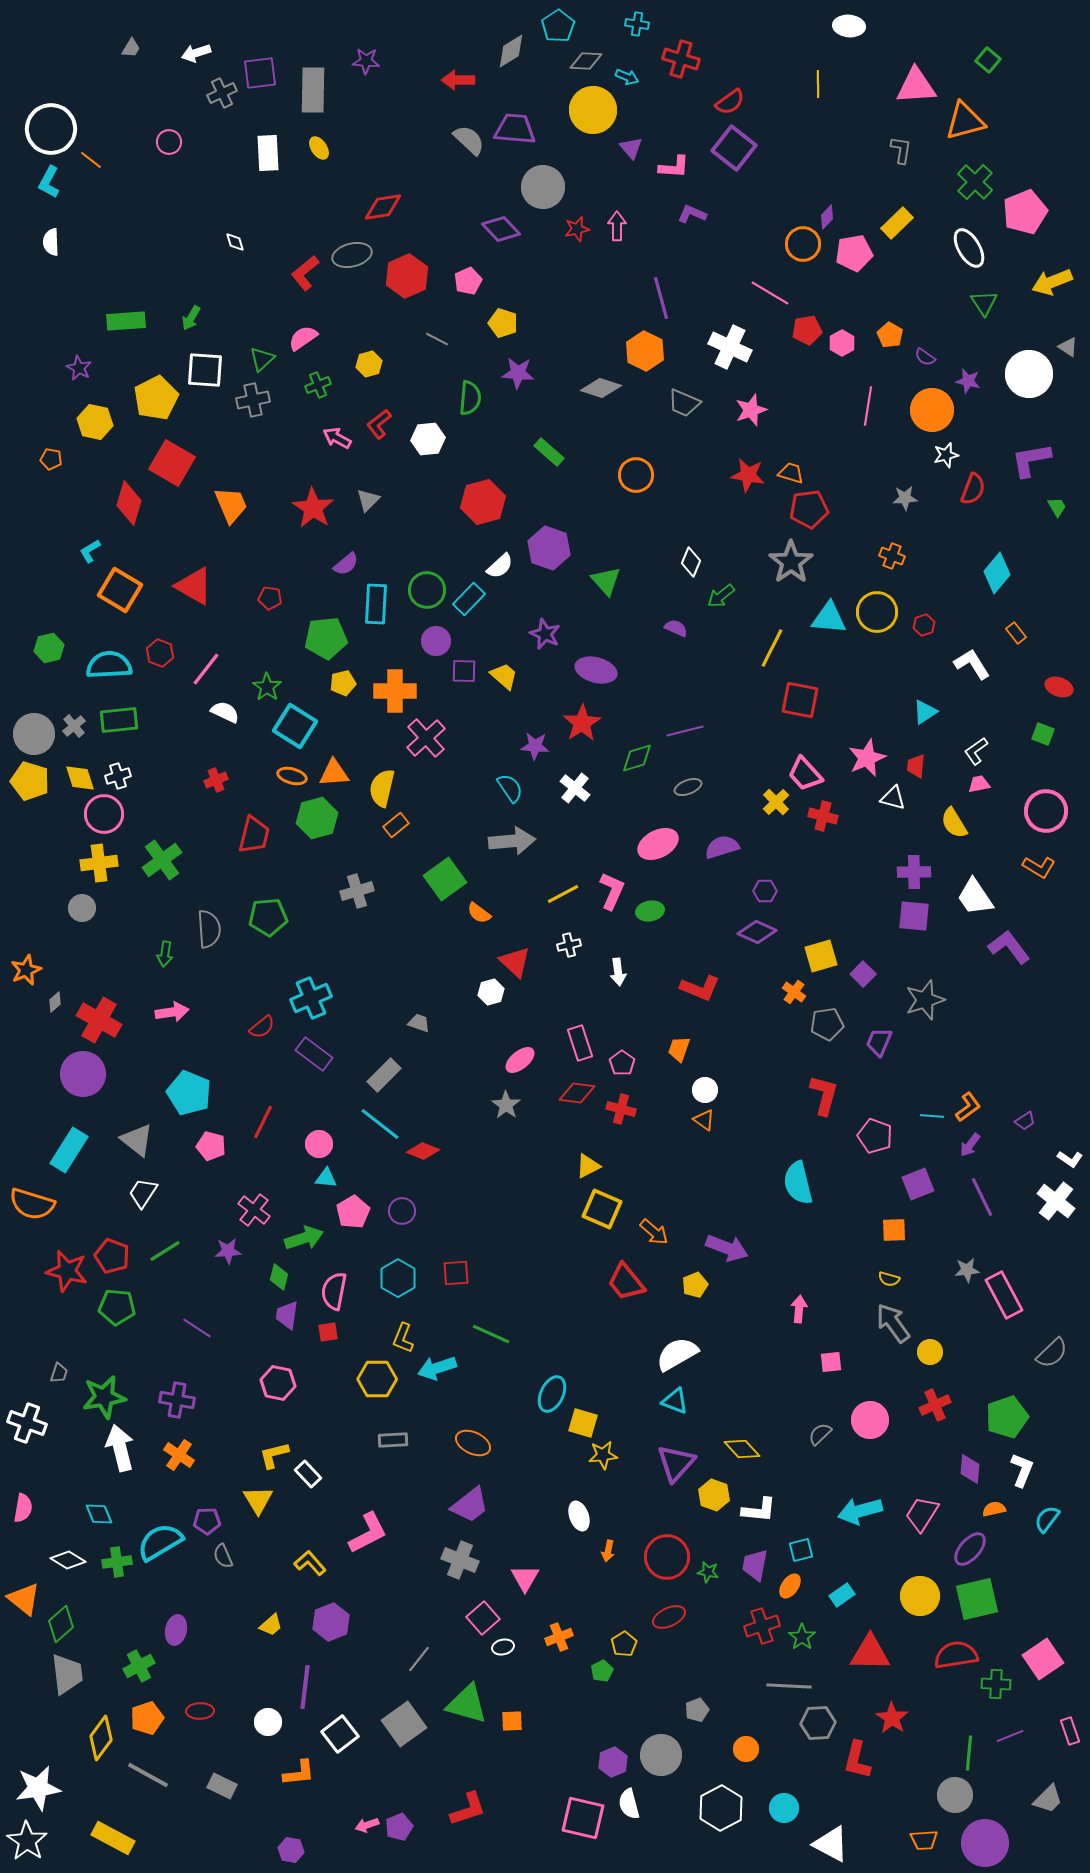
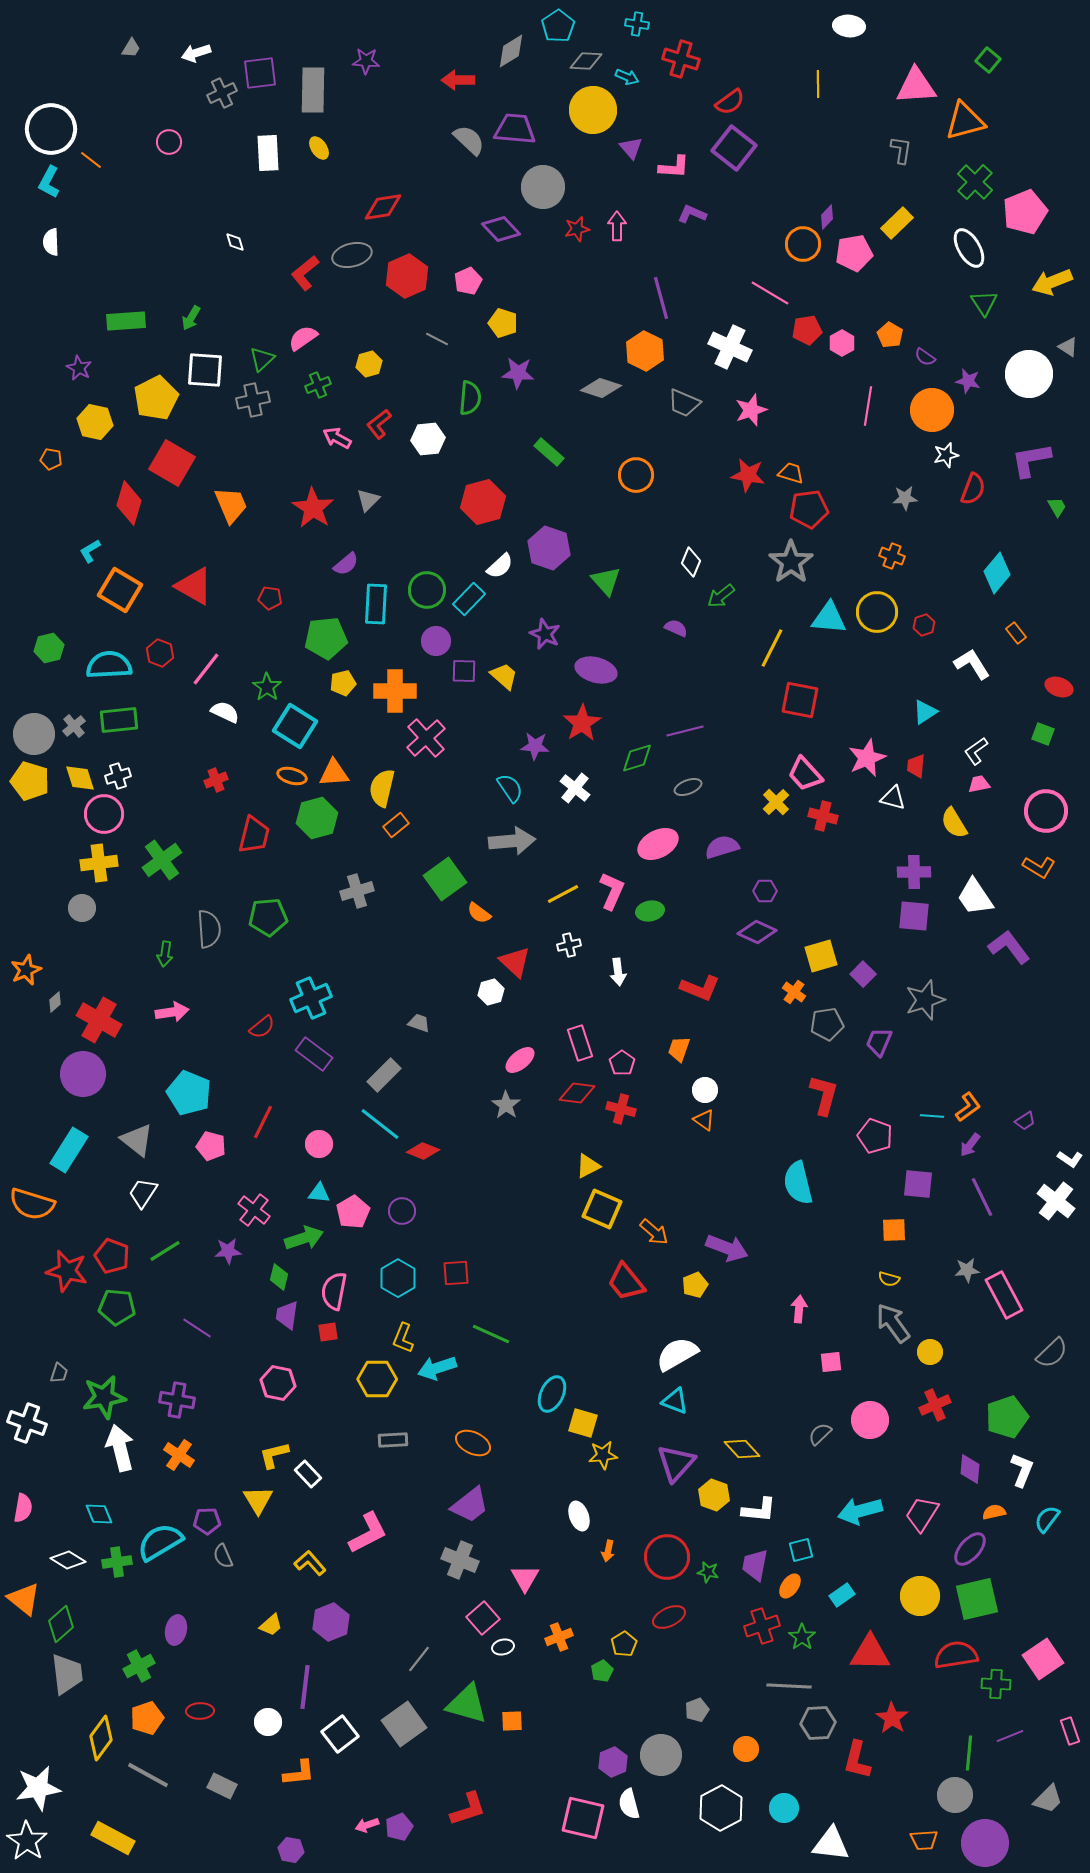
cyan triangle at (326, 1178): moved 7 px left, 15 px down
purple square at (918, 1184): rotated 28 degrees clockwise
orange semicircle at (994, 1509): moved 3 px down
white triangle at (831, 1844): rotated 21 degrees counterclockwise
